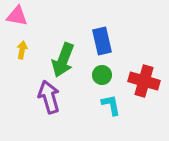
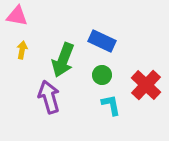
blue rectangle: rotated 52 degrees counterclockwise
red cross: moved 2 px right, 4 px down; rotated 28 degrees clockwise
